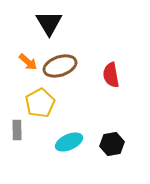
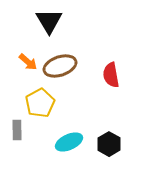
black triangle: moved 2 px up
black hexagon: moved 3 px left; rotated 20 degrees counterclockwise
